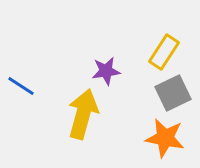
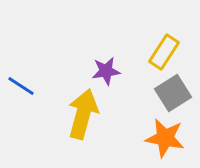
gray square: rotated 6 degrees counterclockwise
